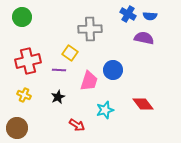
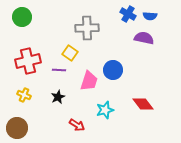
gray cross: moved 3 px left, 1 px up
